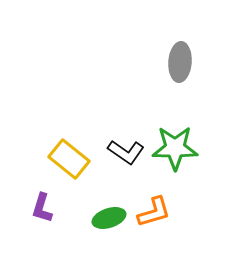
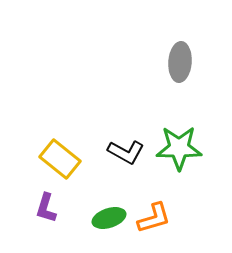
green star: moved 4 px right
black L-shape: rotated 6 degrees counterclockwise
yellow rectangle: moved 9 px left
purple L-shape: moved 4 px right
orange L-shape: moved 6 px down
